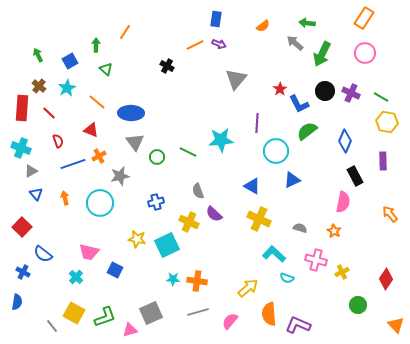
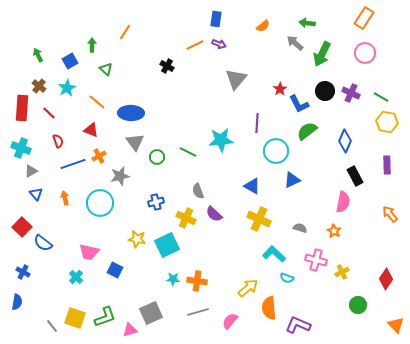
green arrow at (96, 45): moved 4 px left
purple rectangle at (383, 161): moved 4 px right, 4 px down
yellow cross at (189, 222): moved 3 px left, 4 px up
blue semicircle at (43, 254): moved 11 px up
yellow square at (74, 313): moved 1 px right, 5 px down; rotated 10 degrees counterclockwise
orange semicircle at (269, 314): moved 6 px up
